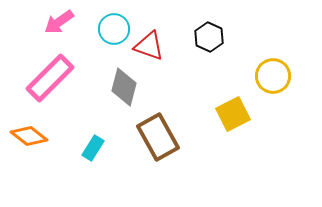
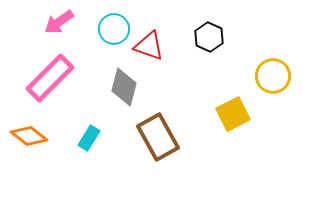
cyan rectangle: moved 4 px left, 10 px up
